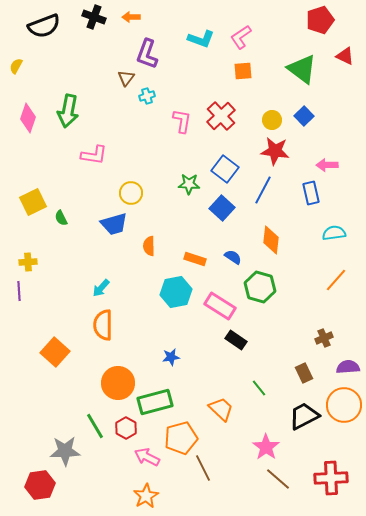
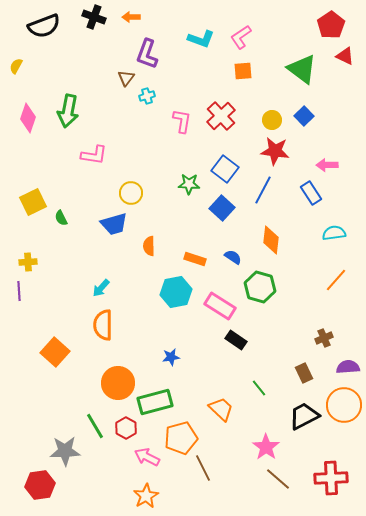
red pentagon at (320, 20): moved 11 px right, 5 px down; rotated 16 degrees counterclockwise
blue rectangle at (311, 193): rotated 20 degrees counterclockwise
